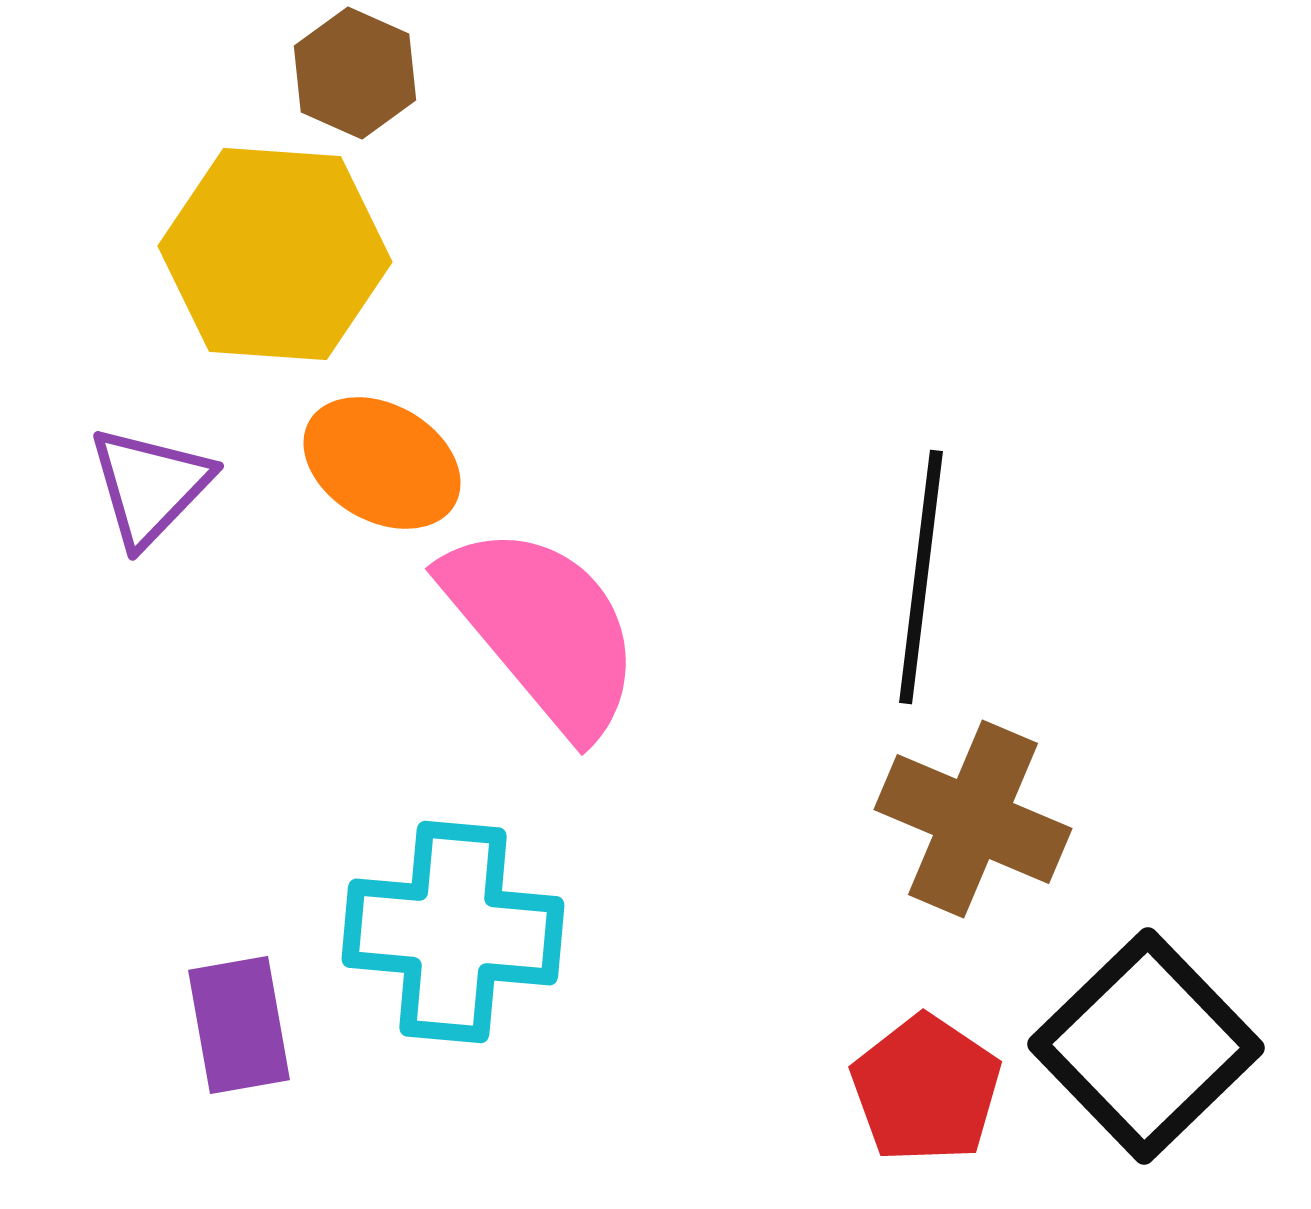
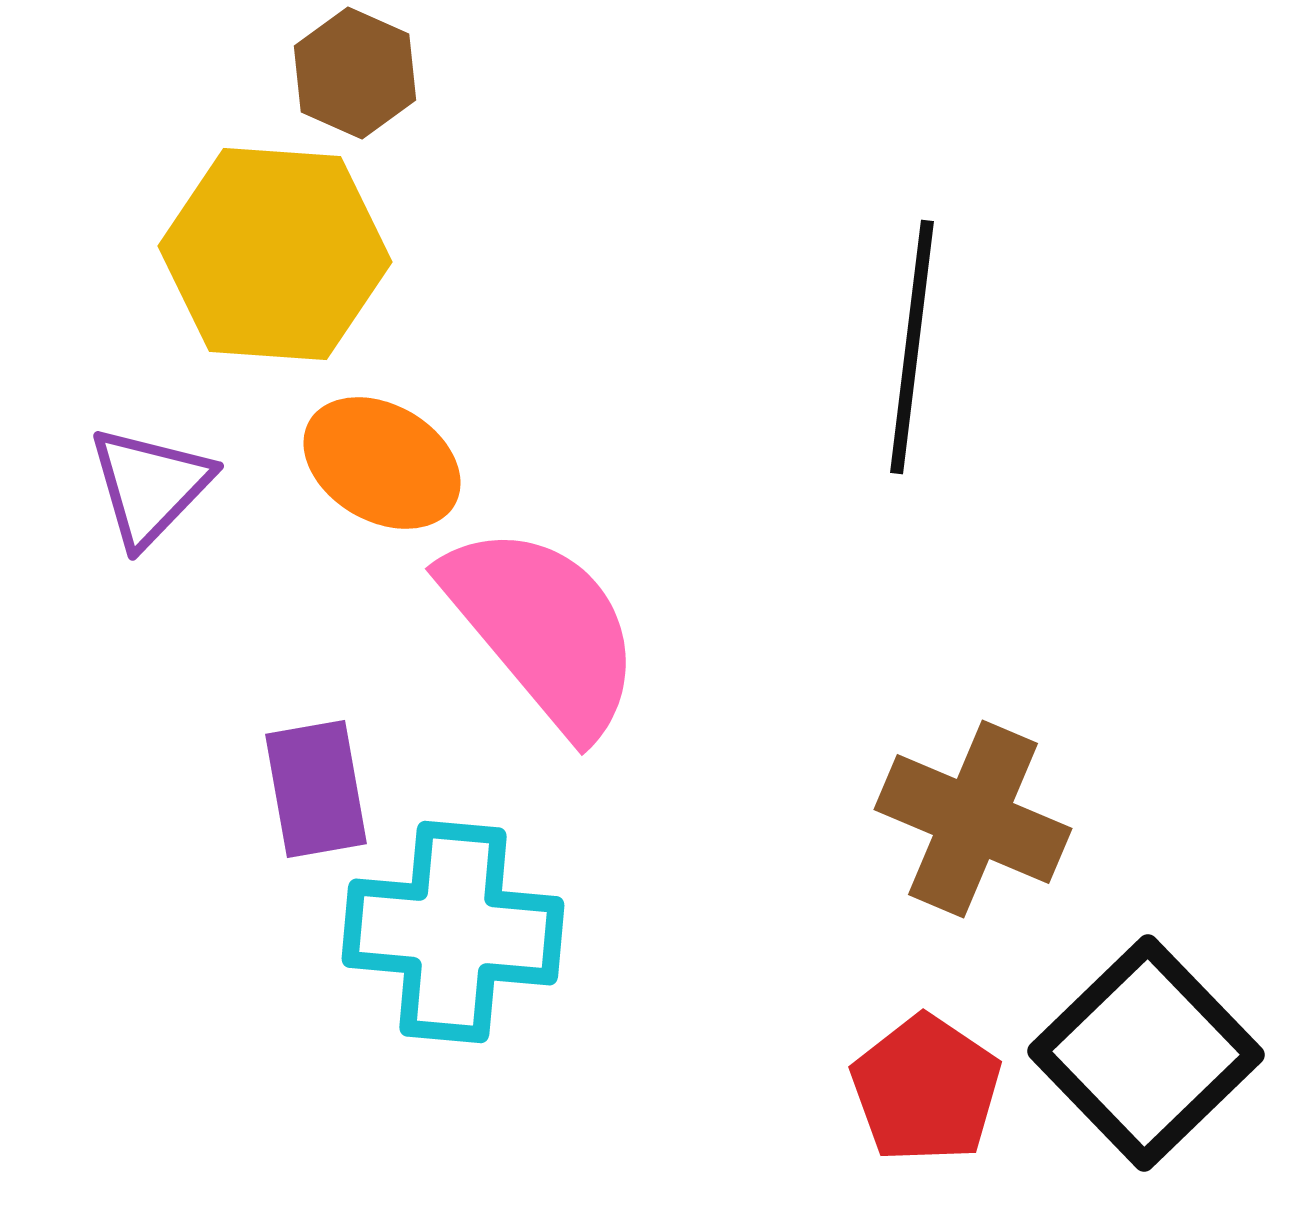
black line: moved 9 px left, 230 px up
purple rectangle: moved 77 px right, 236 px up
black square: moved 7 px down
